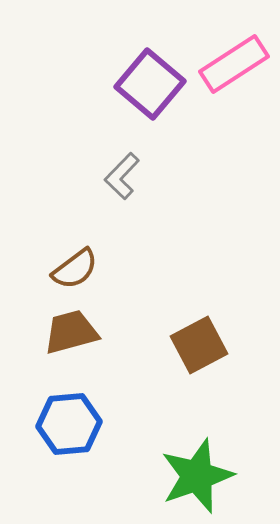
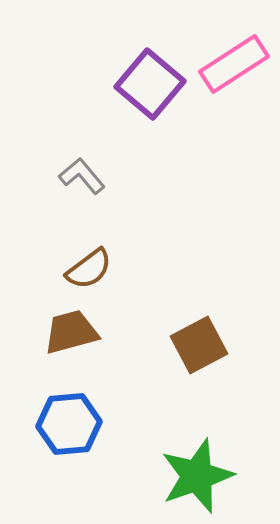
gray L-shape: moved 40 px left; rotated 96 degrees clockwise
brown semicircle: moved 14 px right
